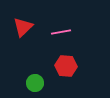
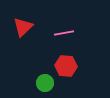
pink line: moved 3 px right, 1 px down
green circle: moved 10 px right
